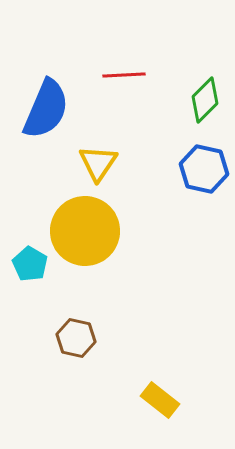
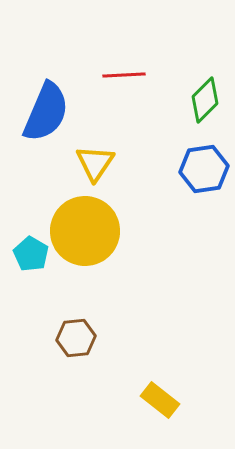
blue semicircle: moved 3 px down
yellow triangle: moved 3 px left
blue hexagon: rotated 21 degrees counterclockwise
cyan pentagon: moved 1 px right, 10 px up
brown hexagon: rotated 18 degrees counterclockwise
